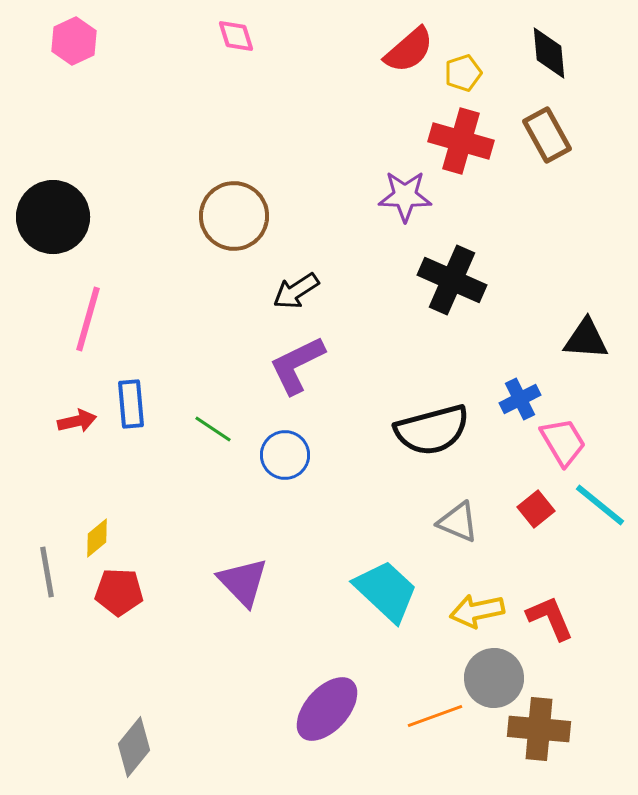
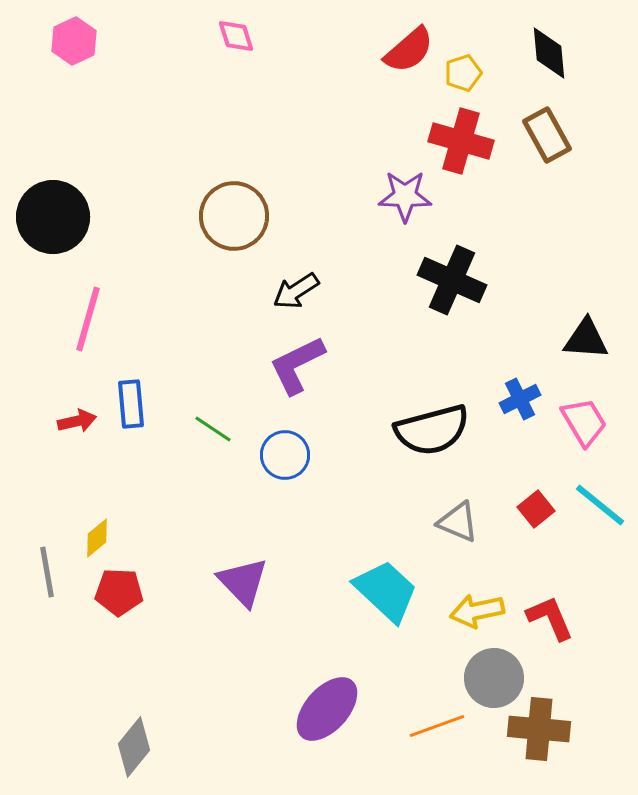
pink trapezoid: moved 21 px right, 20 px up
orange line: moved 2 px right, 10 px down
